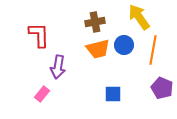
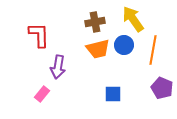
yellow arrow: moved 6 px left, 2 px down
